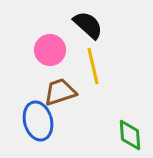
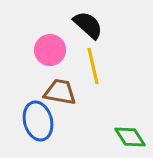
brown trapezoid: rotated 28 degrees clockwise
green diamond: moved 2 px down; rotated 28 degrees counterclockwise
